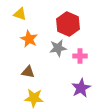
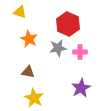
yellow triangle: moved 2 px up
pink cross: moved 4 px up
yellow star: rotated 24 degrees clockwise
